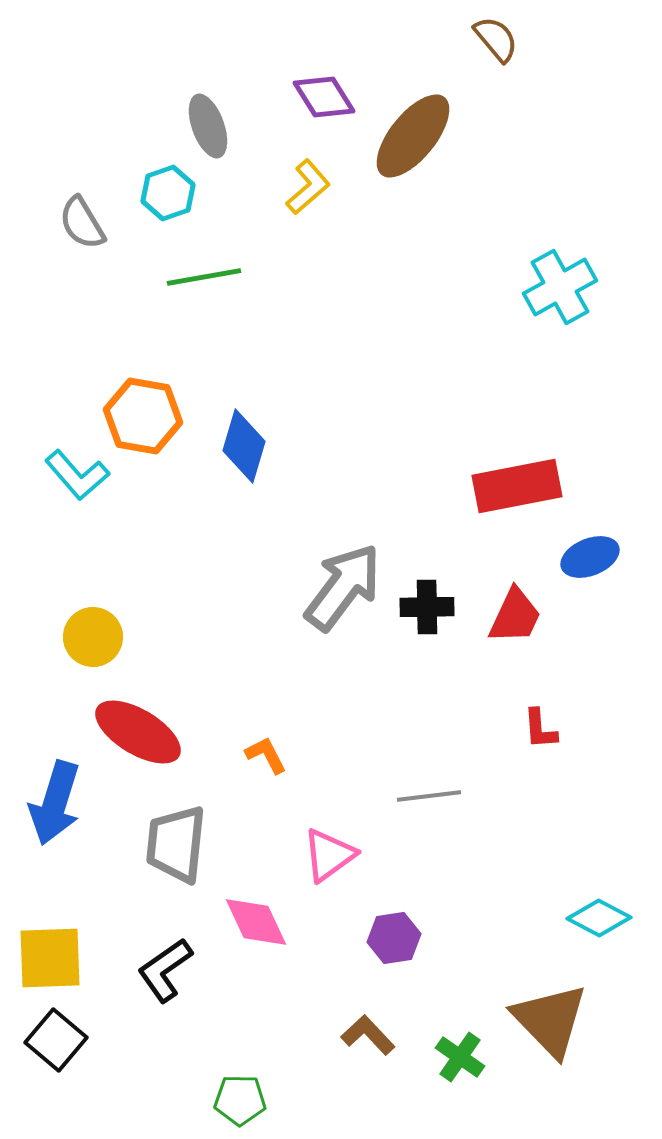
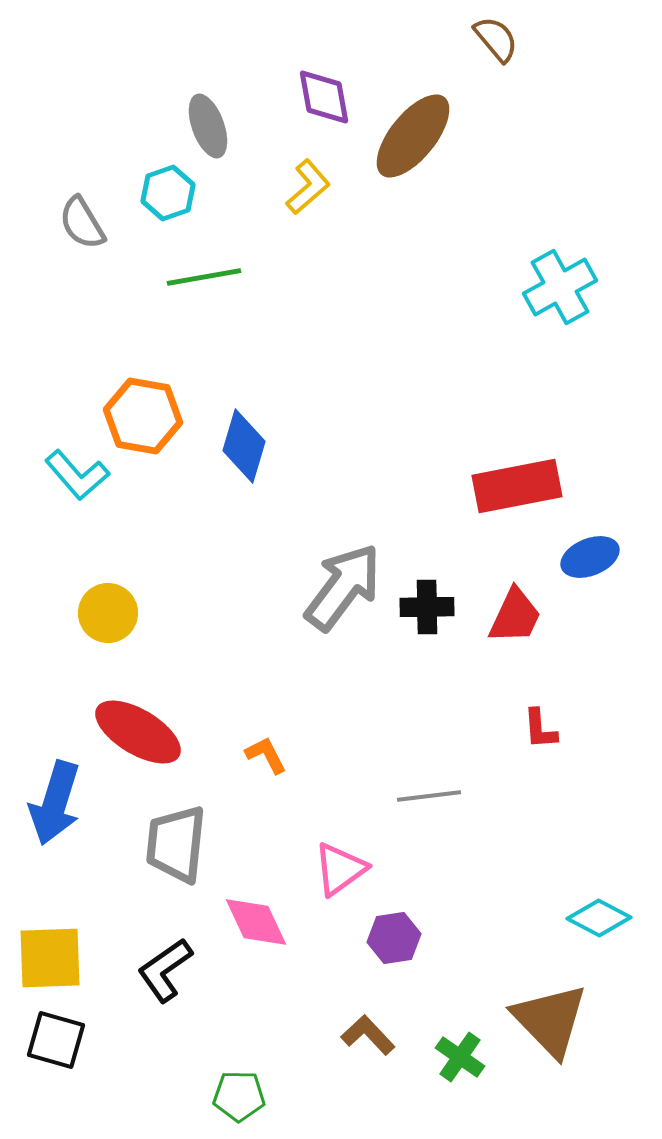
purple diamond: rotated 22 degrees clockwise
yellow circle: moved 15 px right, 24 px up
pink triangle: moved 11 px right, 14 px down
black square: rotated 24 degrees counterclockwise
green pentagon: moved 1 px left, 4 px up
